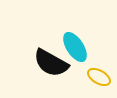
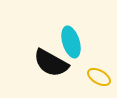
cyan ellipse: moved 4 px left, 5 px up; rotated 16 degrees clockwise
